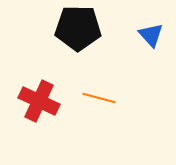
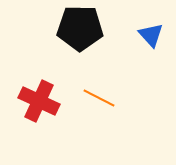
black pentagon: moved 2 px right
orange line: rotated 12 degrees clockwise
